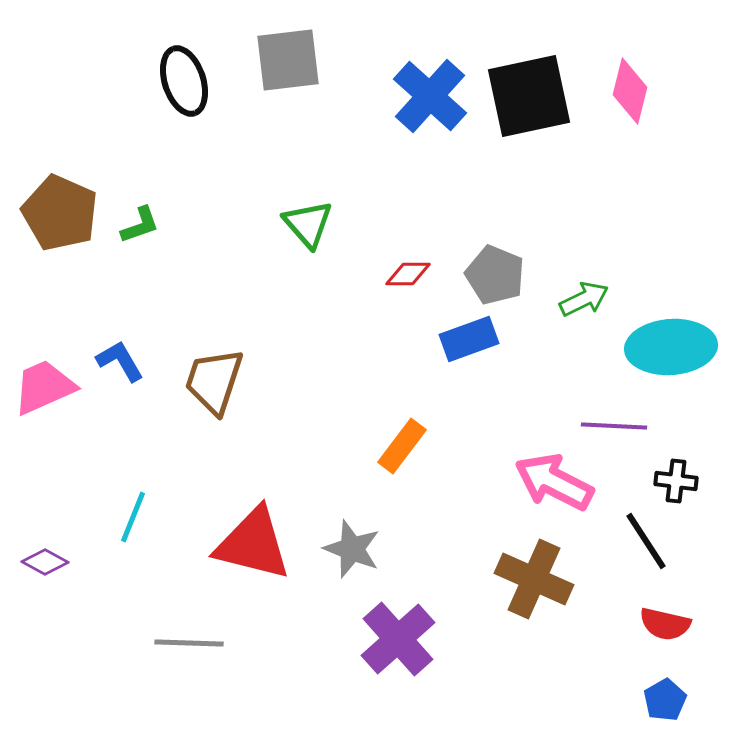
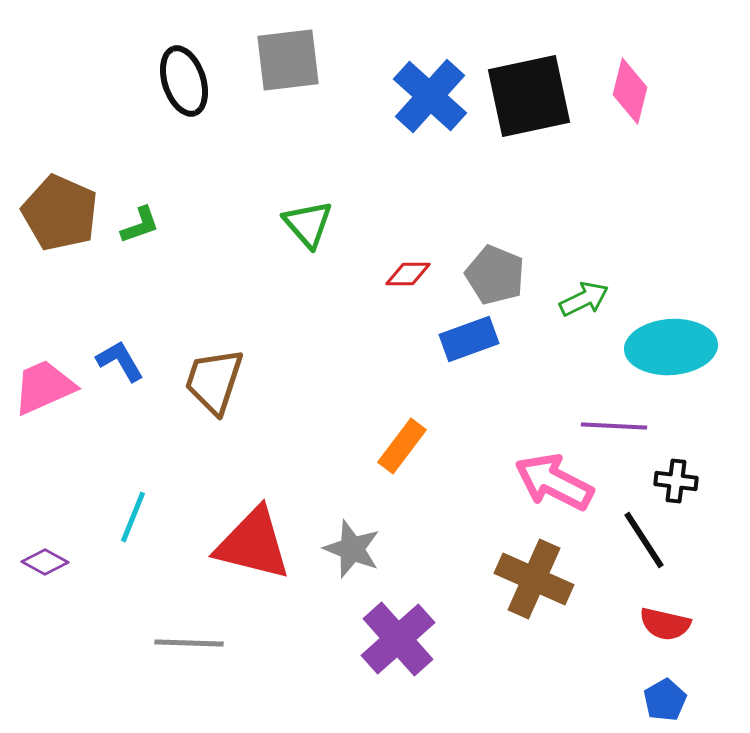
black line: moved 2 px left, 1 px up
